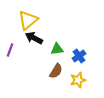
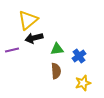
black arrow: rotated 42 degrees counterclockwise
purple line: moved 2 px right; rotated 56 degrees clockwise
brown semicircle: rotated 35 degrees counterclockwise
yellow star: moved 5 px right, 3 px down
